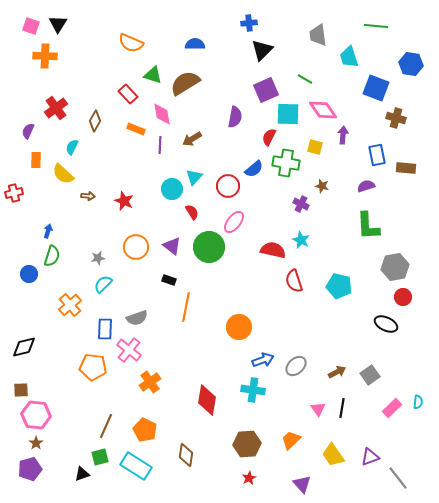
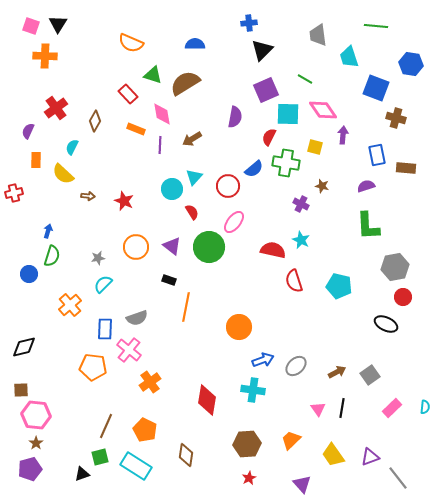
cyan semicircle at (418, 402): moved 7 px right, 5 px down
